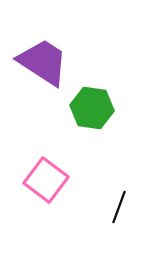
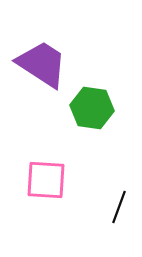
purple trapezoid: moved 1 px left, 2 px down
pink square: rotated 33 degrees counterclockwise
